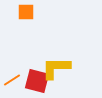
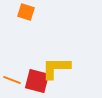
orange square: rotated 18 degrees clockwise
orange line: rotated 54 degrees clockwise
